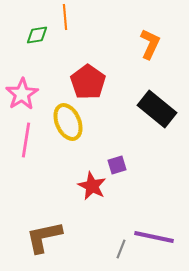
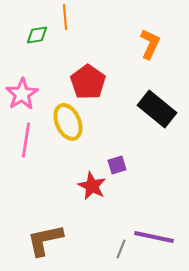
brown L-shape: moved 1 px right, 3 px down
